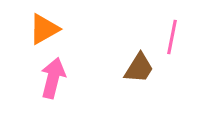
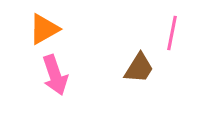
pink line: moved 4 px up
pink arrow: moved 2 px right, 3 px up; rotated 147 degrees clockwise
